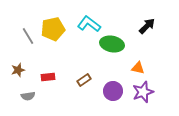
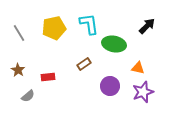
cyan L-shape: rotated 45 degrees clockwise
yellow pentagon: moved 1 px right, 1 px up
gray line: moved 9 px left, 3 px up
green ellipse: moved 2 px right
brown star: rotated 24 degrees counterclockwise
brown rectangle: moved 16 px up
purple circle: moved 3 px left, 5 px up
gray semicircle: rotated 32 degrees counterclockwise
